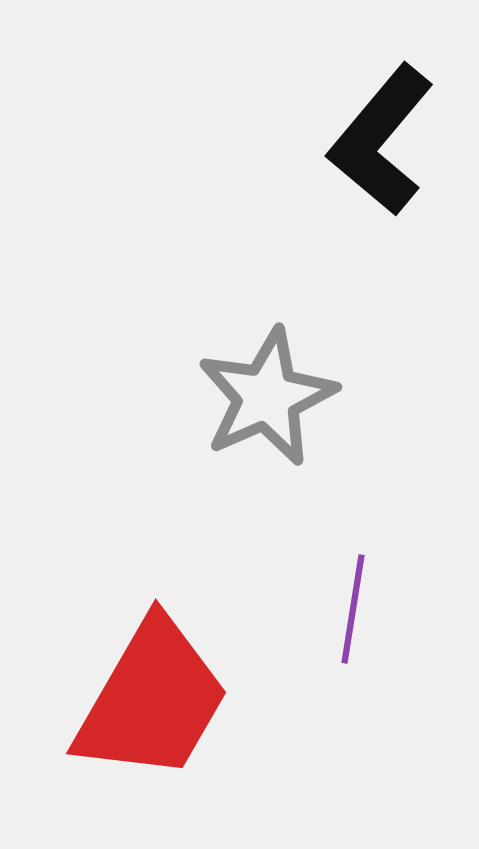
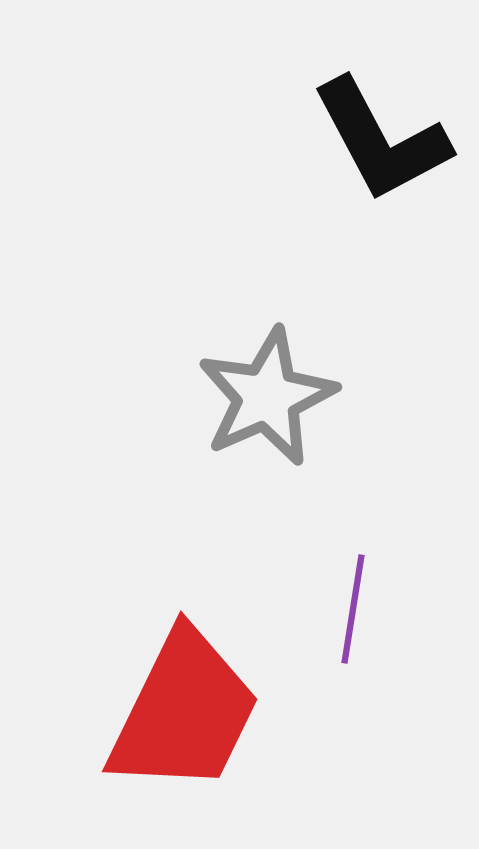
black L-shape: rotated 68 degrees counterclockwise
red trapezoid: moved 32 px right, 12 px down; rotated 4 degrees counterclockwise
